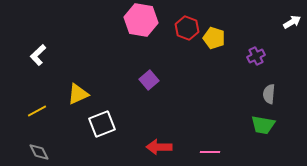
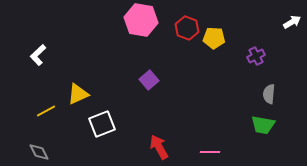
yellow pentagon: rotated 15 degrees counterclockwise
yellow line: moved 9 px right
red arrow: rotated 60 degrees clockwise
